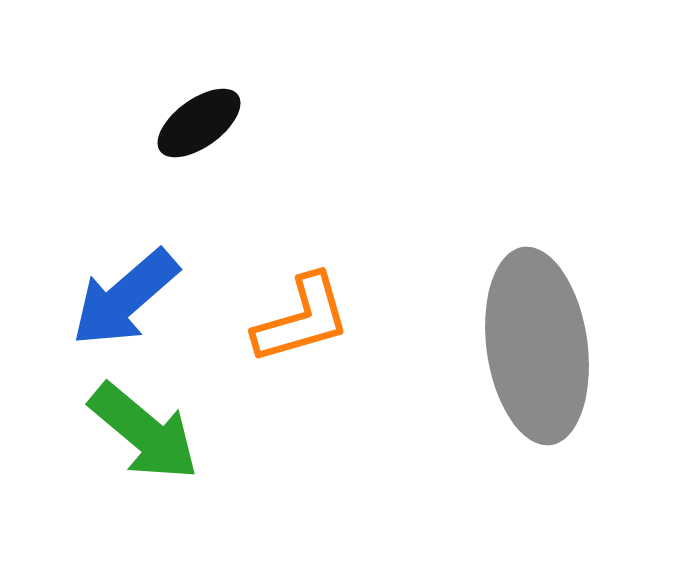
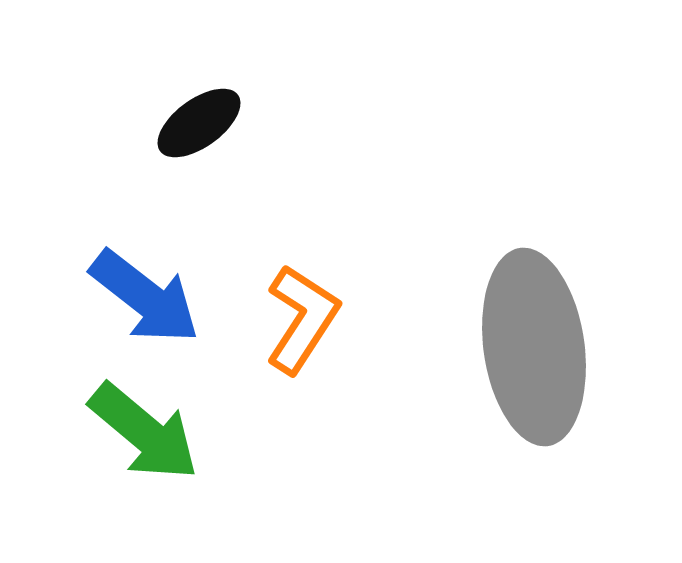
blue arrow: moved 20 px right, 1 px up; rotated 101 degrees counterclockwise
orange L-shape: rotated 41 degrees counterclockwise
gray ellipse: moved 3 px left, 1 px down
